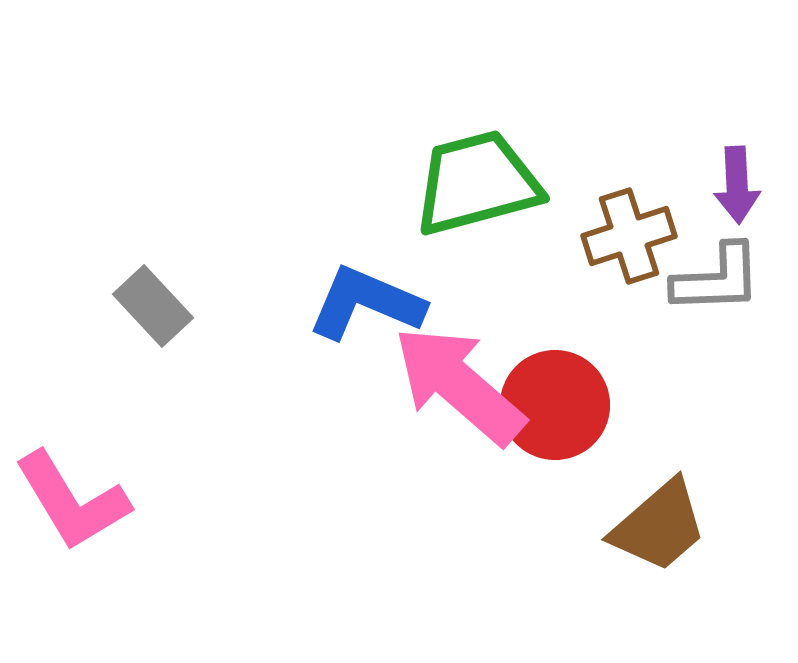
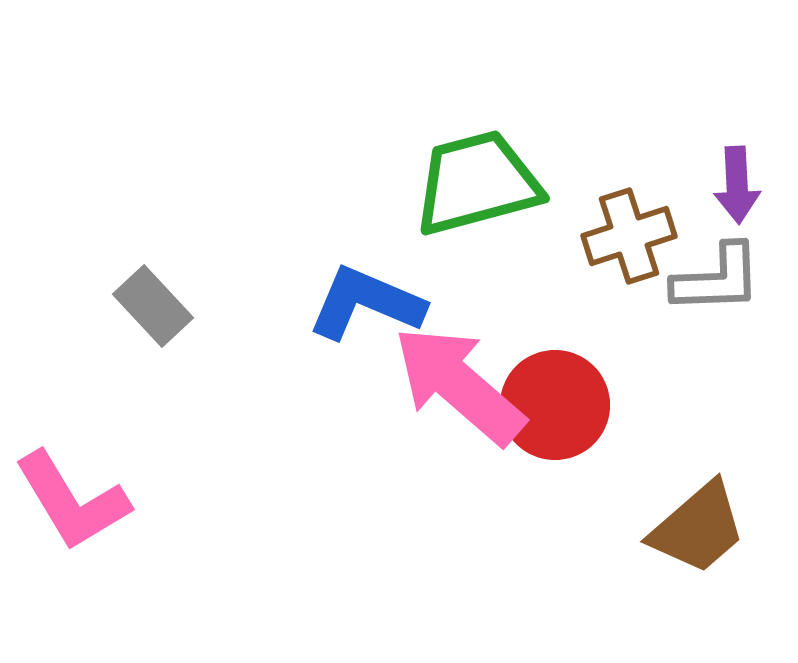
brown trapezoid: moved 39 px right, 2 px down
